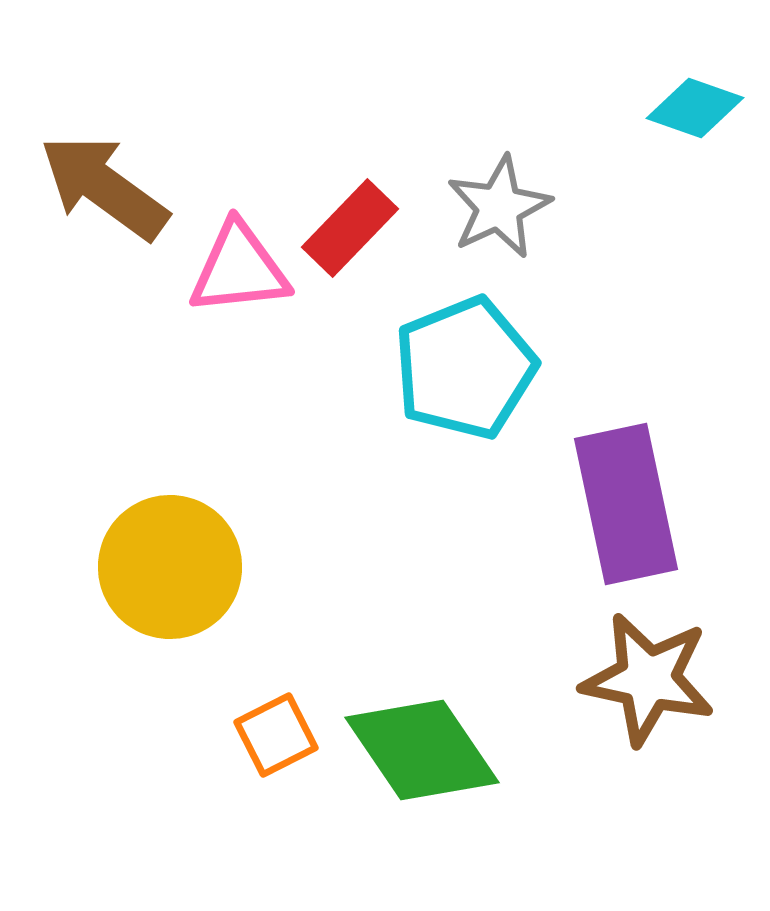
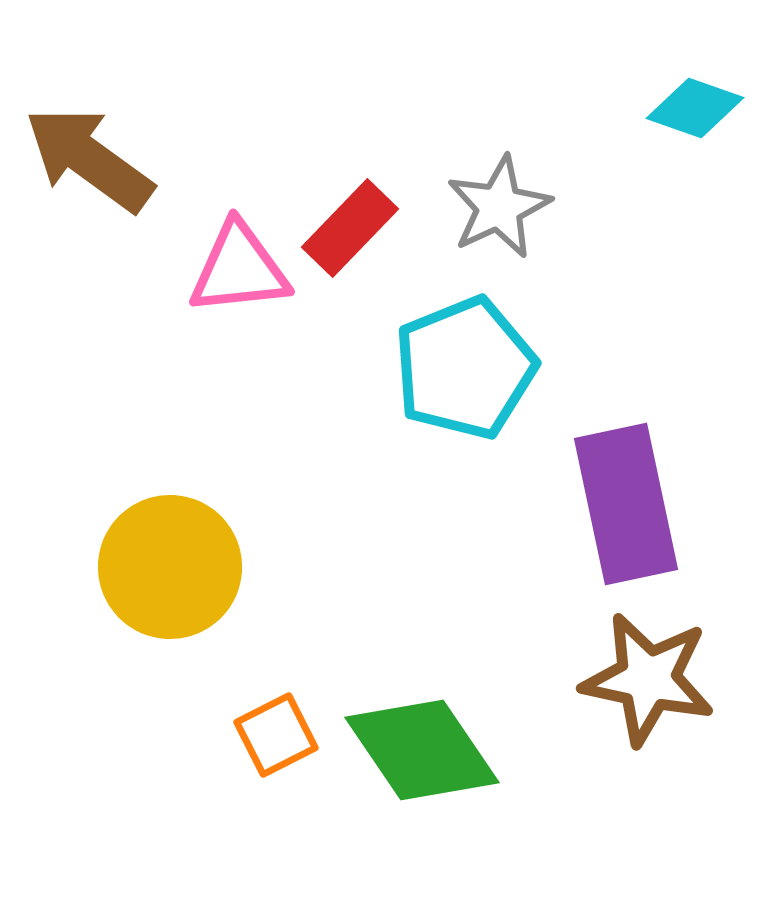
brown arrow: moved 15 px left, 28 px up
